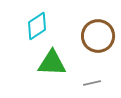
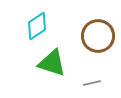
green triangle: rotated 16 degrees clockwise
